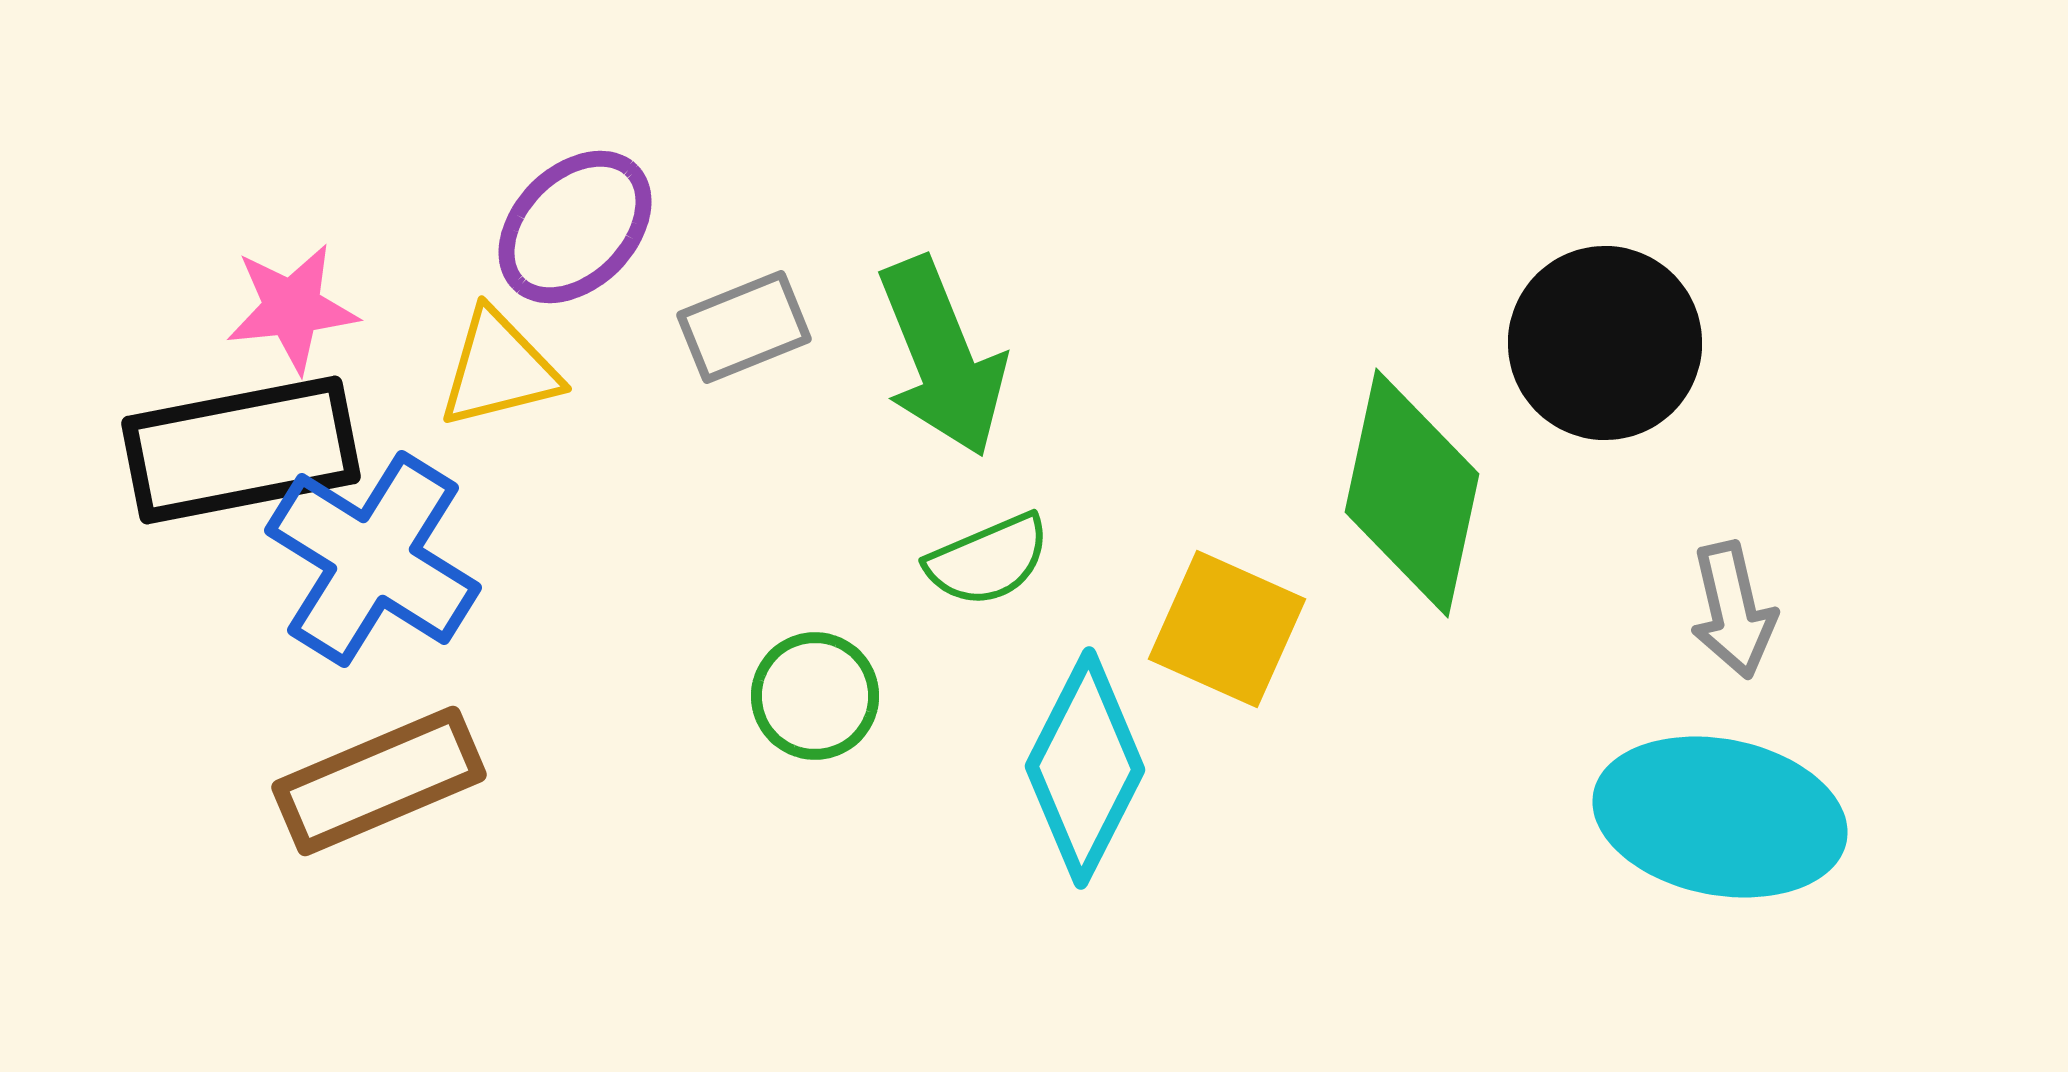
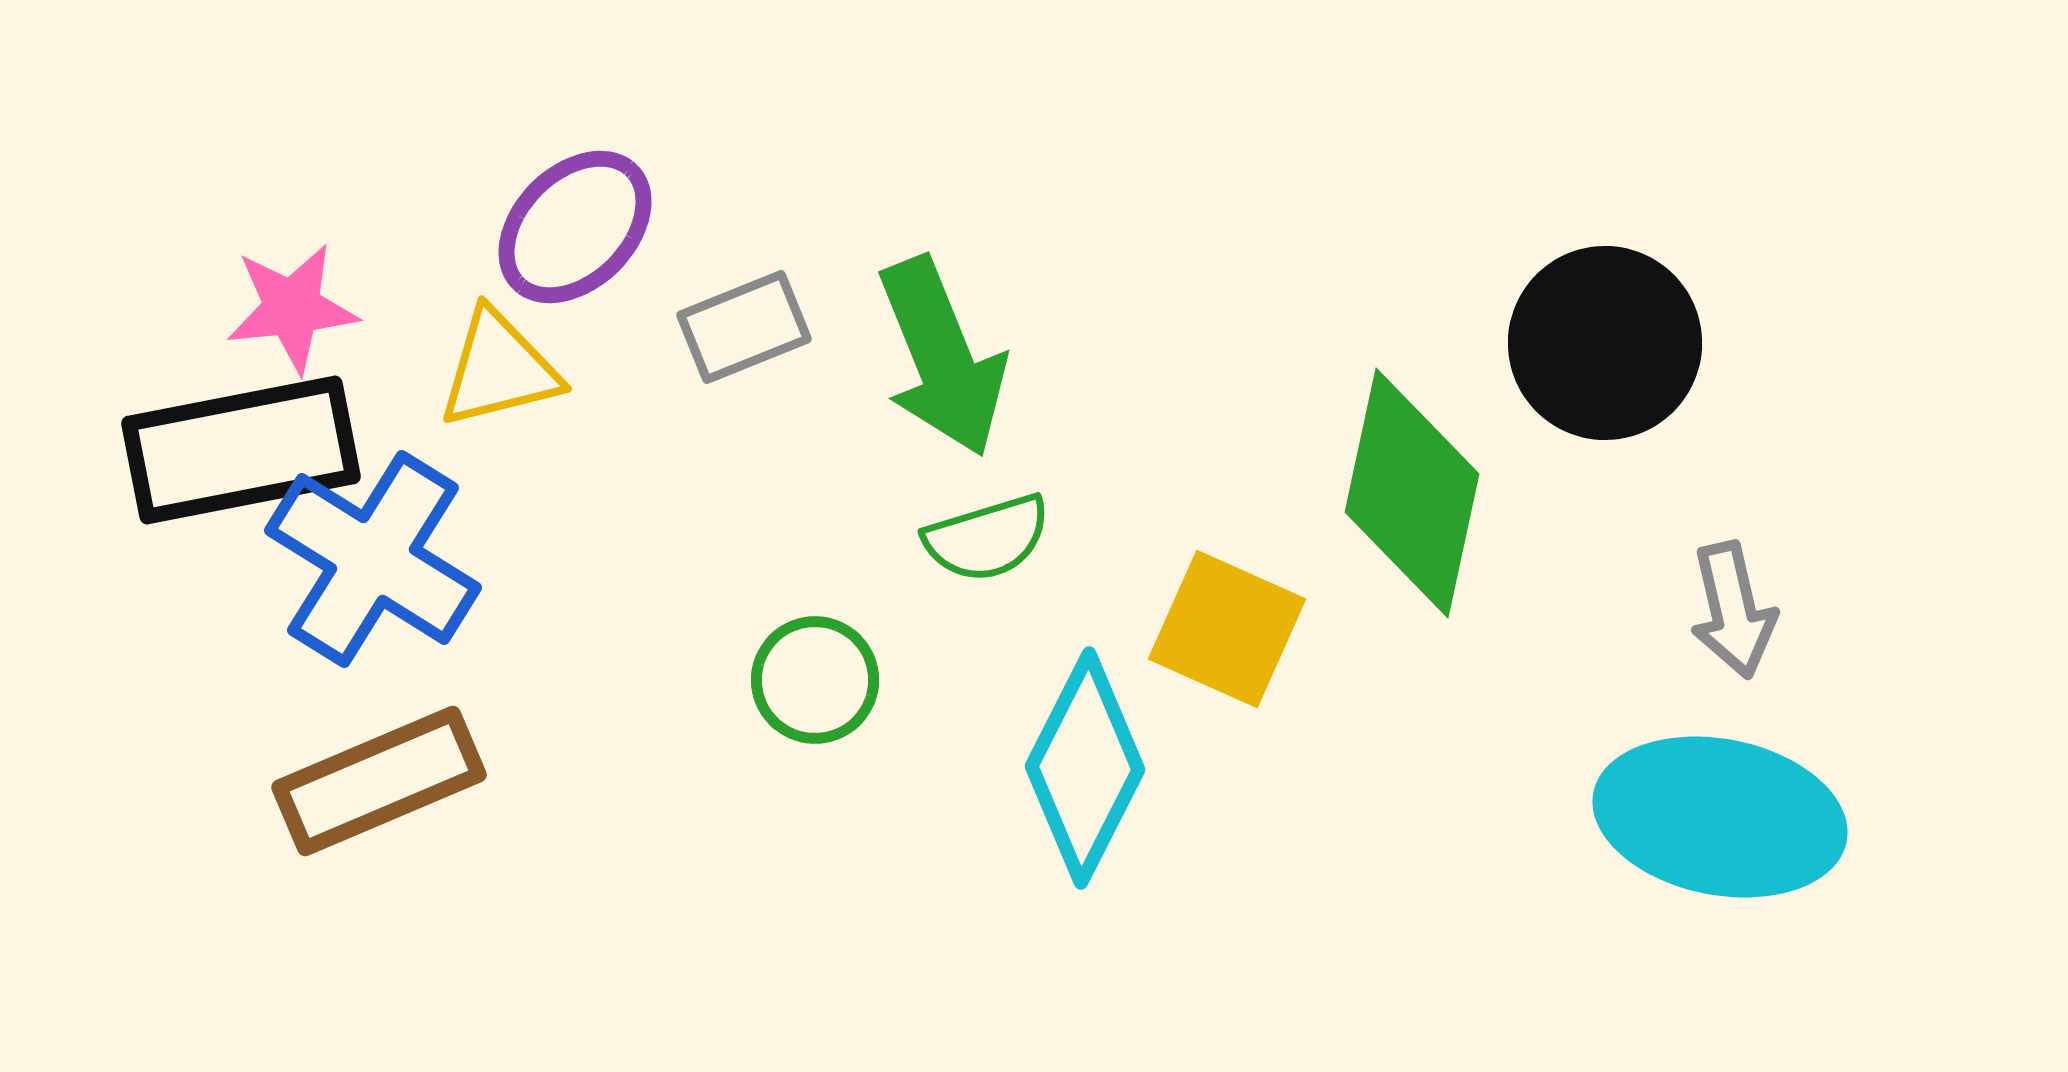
green semicircle: moved 1 px left, 22 px up; rotated 6 degrees clockwise
green circle: moved 16 px up
